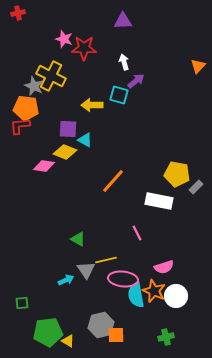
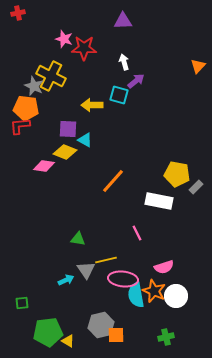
green triangle: rotated 21 degrees counterclockwise
